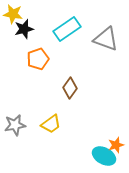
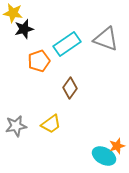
yellow star: moved 1 px up
cyan rectangle: moved 15 px down
orange pentagon: moved 1 px right, 2 px down
gray star: moved 1 px right, 1 px down
orange star: moved 1 px right, 1 px down
